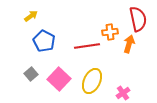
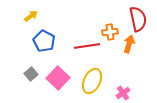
pink square: moved 1 px left, 1 px up
